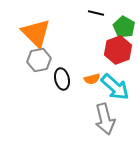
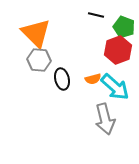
black line: moved 2 px down
green pentagon: rotated 10 degrees counterclockwise
gray hexagon: rotated 15 degrees clockwise
orange semicircle: moved 1 px right
